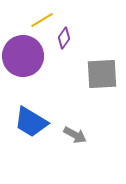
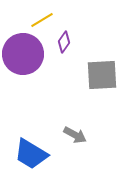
purple diamond: moved 4 px down
purple circle: moved 2 px up
gray square: moved 1 px down
blue trapezoid: moved 32 px down
